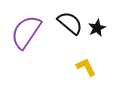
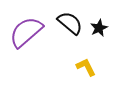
black star: moved 2 px right
purple semicircle: rotated 15 degrees clockwise
